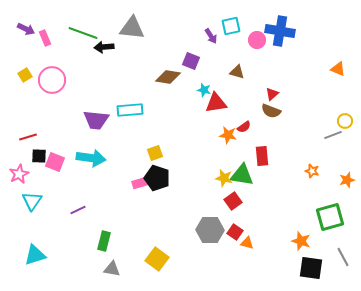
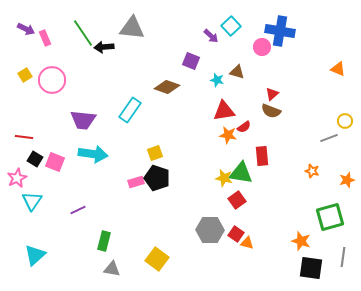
cyan square at (231, 26): rotated 30 degrees counterclockwise
green line at (83, 33): rotated 36 degrees clockwise
purple arrow at (211, 36): rotated 14 degrees counterclockwise
pink circle at (257, 40): moved 5 px right, 7 px down
brown diamond at (168, 77): moved 1 px left, 10 px down; rotated 10 degrees clockwise
cyan star at (204, 90): moved 13 px right, 10 px up
red triangle at (216, 103): moved 8 px right, 8 px down
cyan rectangle at (130, 110): rotated 50 degrees counterclockwise
purple trapezoid at (96, 120): moved 13 px left
gray line at (333, 135): moved 4 px left, 3 px down
red line at (28, 137): moved 4 px left; rotated 24 degrees clockwise
black square at (39, 156): moved 4 px left, 3 px down; rotated 28 degrees clockwise
cyan arrow at (91, 158): moved 2 px right, 4 px up
pink star at (19, 174): moved 2 px left, 4 px down
green triangle at (242, 175): moved 1 px left, 2 px up
pink rectangle at (140, 183): moved 4 px left, 1 px up
red square at (233, 201): moved 4 px right, 1 px up
red square at (235, 232): moved 1 px right, 2 px down
cyan triangle at (35, 255): rotated 25 degrees counterclockwise
gray line at (343, 257): rotated 36 degrees clockwise
